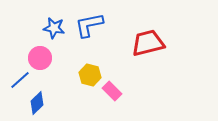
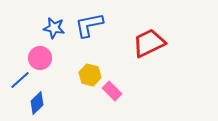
red trapezoid: moved 1 px right; rotated 12 degrees counterclockwise
